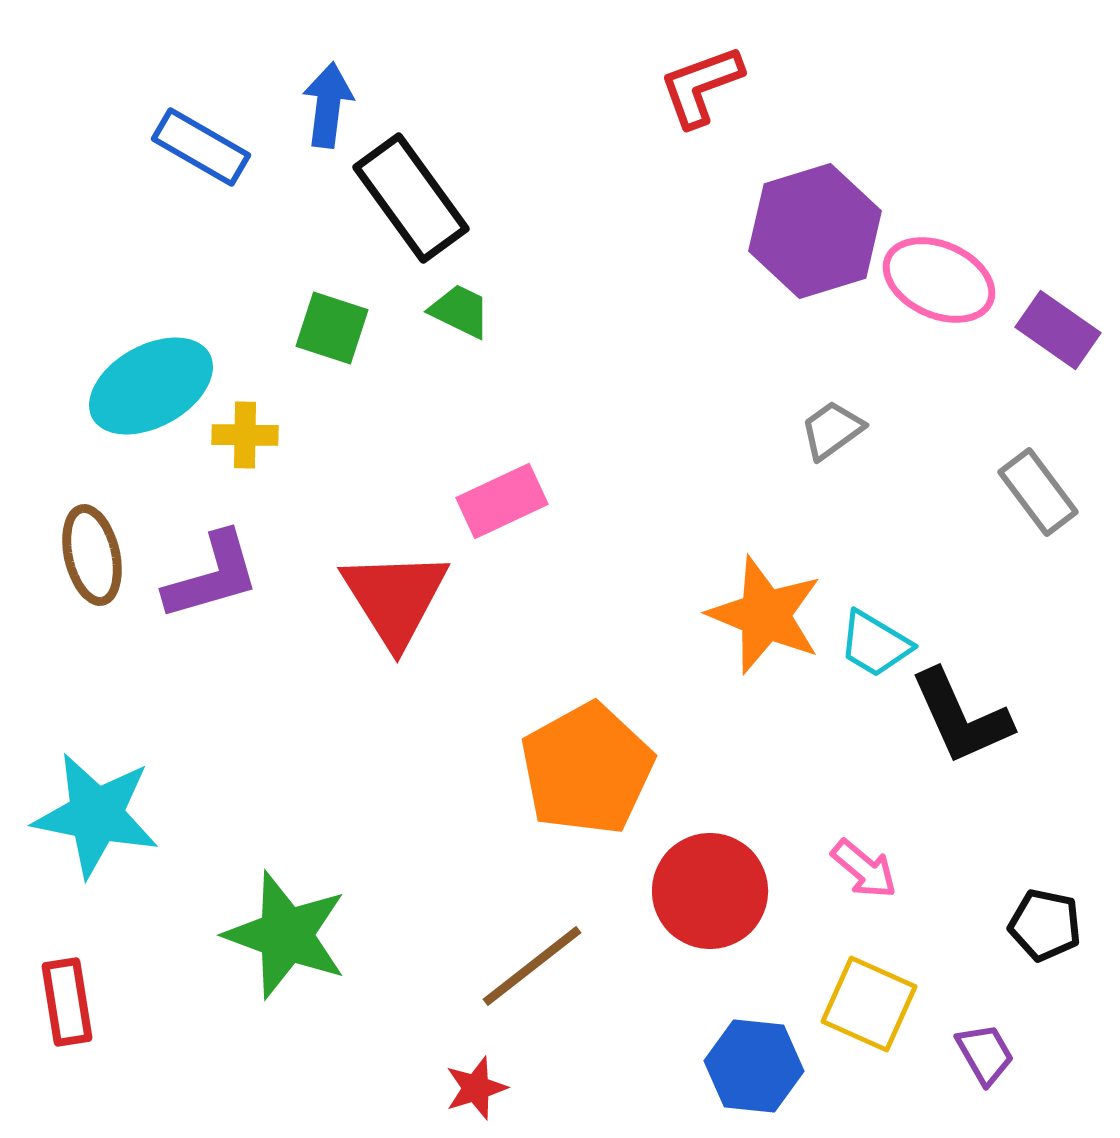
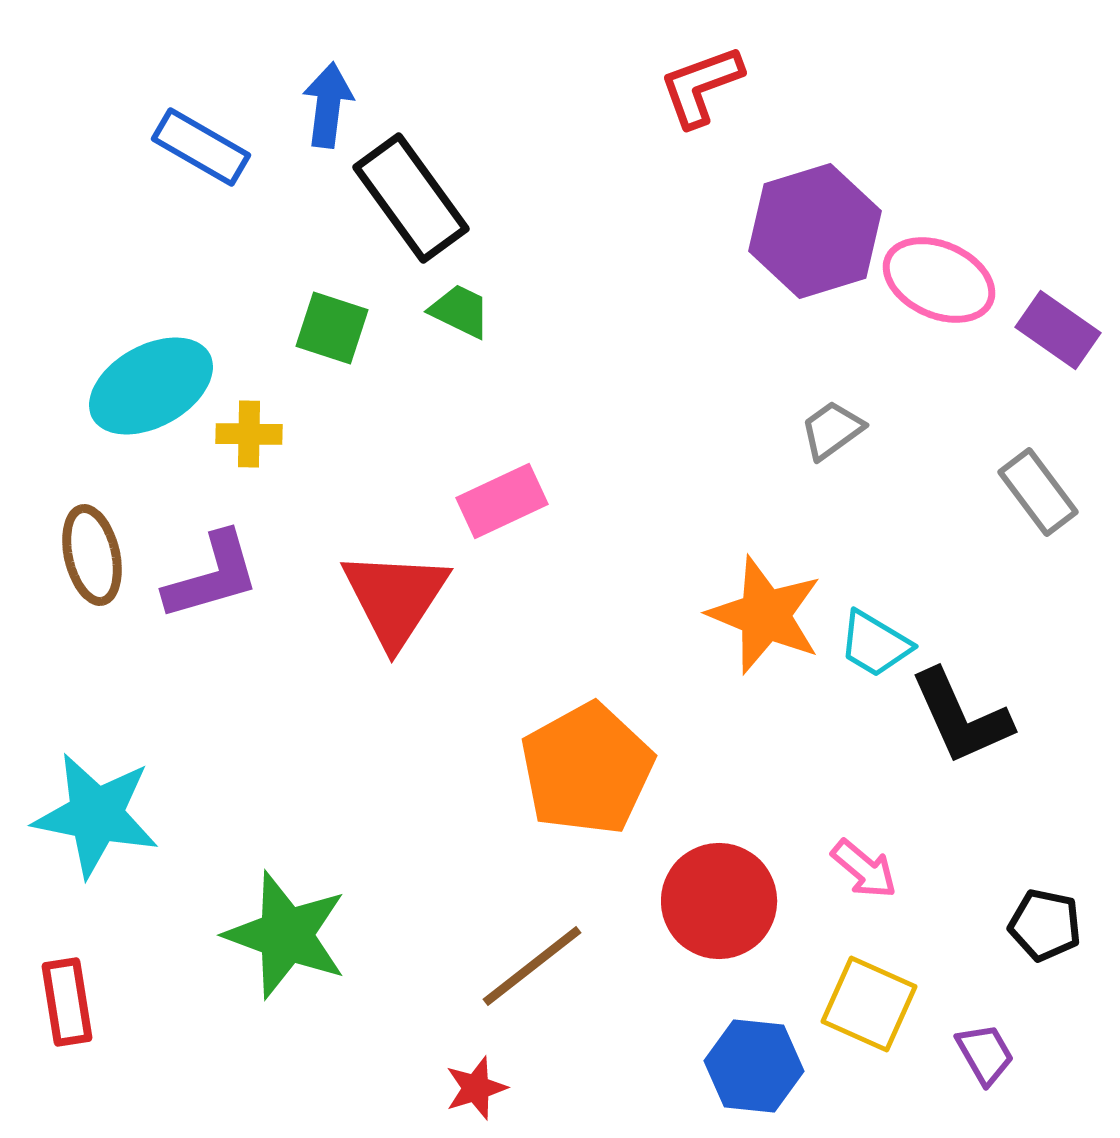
yellow cross: moved 4 px right, 1 px up
red triangle: rotated 5 degrees clockwise
red circle: moved 9 px right, 10 px down
